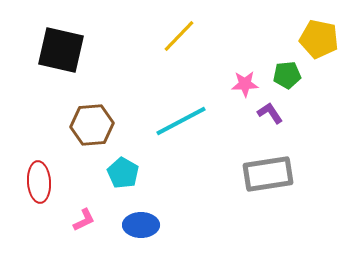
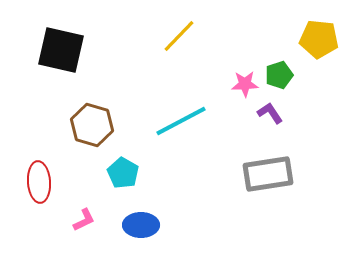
yellow pentagon: rotated 6 degrees counterclockwise
green pentagon: moved 8 px left; rotated 12 degrees counterclockwise
brown hexagon: rotated 21 degrees clockwise
